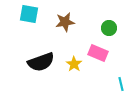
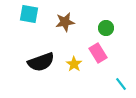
green circle: moved 3 px left
pink rectangle: rotated 36 degrees clockwise
cyan line: rotated 24 degrees counterclockwise
